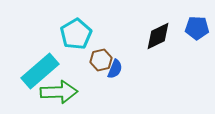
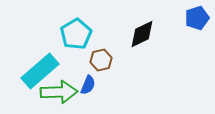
blue pentagon: moved 10 px up; rotated 20 degrees counterclockwise
black diamond: moved 16 px left, 2 px up
blue semicircle: moved 27 px left, 16 px down
